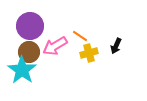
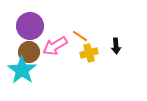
black arrow: rotated 28 degrees counterclockwise
